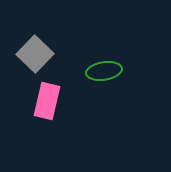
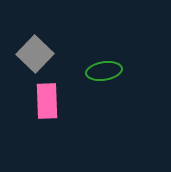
pink rectangle: rotated 15 degrees counterclockwise
